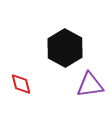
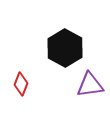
red diamond: rotated 35 degrees clockwise
